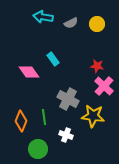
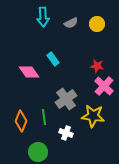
cyan arrow: rotated 102 degrees counterclockwise
gray cross: moved 2 px left; rotated 25 degrees clockwise
white cross: moved 2 px up
green circle: moved 3 px down
